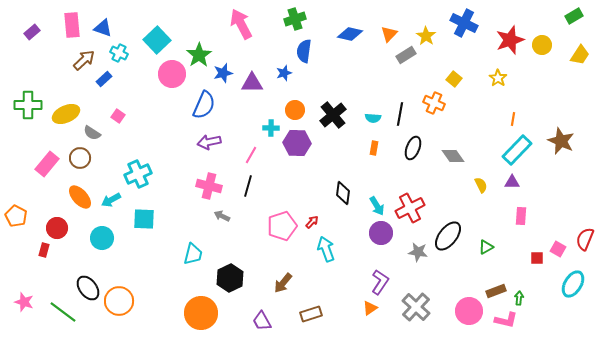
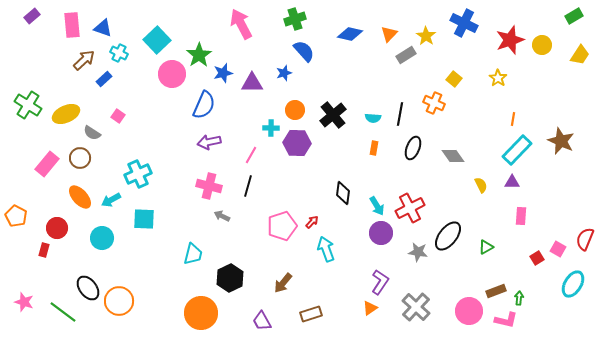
purple rectangle at (32, 32): moved 16 px up
blue semicircle at (304, 51): rotated 130 degrees clockwise
green cross at (28, 105): rotated 32 degrees clockwise
red square at (537, 258): rotated 32 degrees counterclockwise
